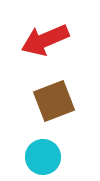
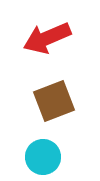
red arrow: moved 2 px right, 2 px up
